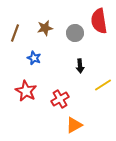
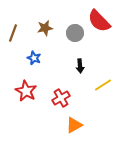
red semicircle: rotated 35 degrees counterclockwise
brown line: moved 2 px left
red cross: moved 1 px right, 1 px up
